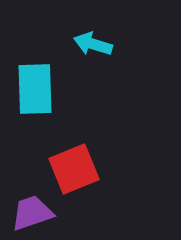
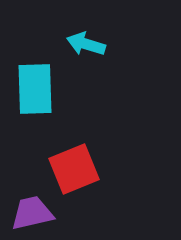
cyan arrow: moved 7 px left
purple trapezoid: rotated 6 degrees clockwise
